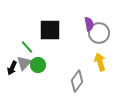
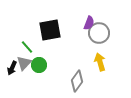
purple semicircle: moved 1 px up; rotated 32 degrees clockwise
black square: rotated 10 degrees counterclockwise
green circle: moved 1 px right
